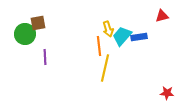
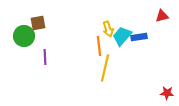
green circle: moved 1 px left, 2 px down
